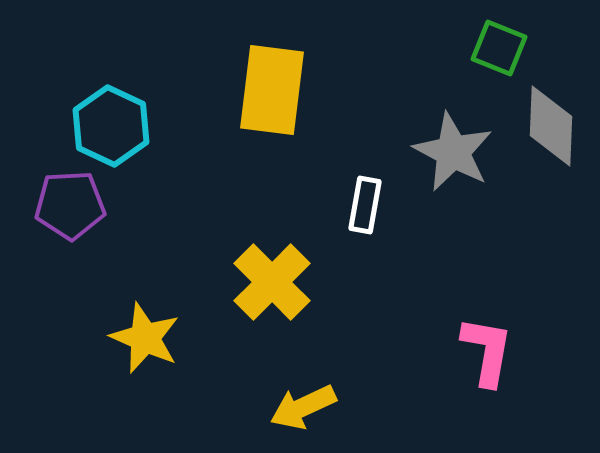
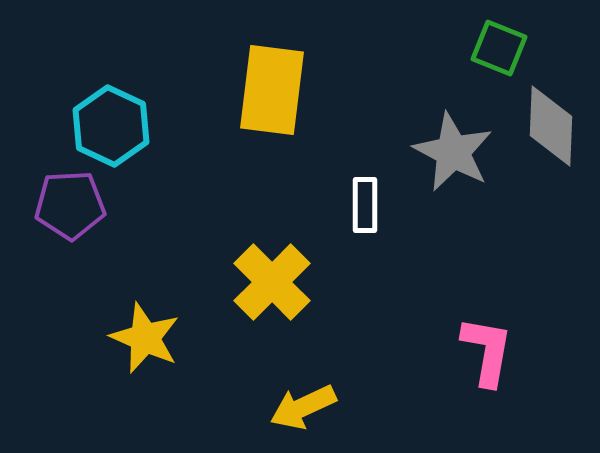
white rectangle: rotated 10 degrees counterclockwise
